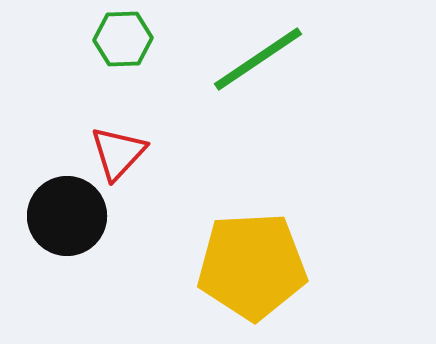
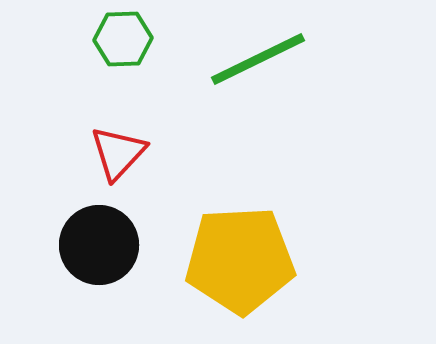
green line: rotated 8 degrees clockwise
black circle: moved 32 px right, 29 px down
yellow pentagon: moved 12 px left, 6 px up
